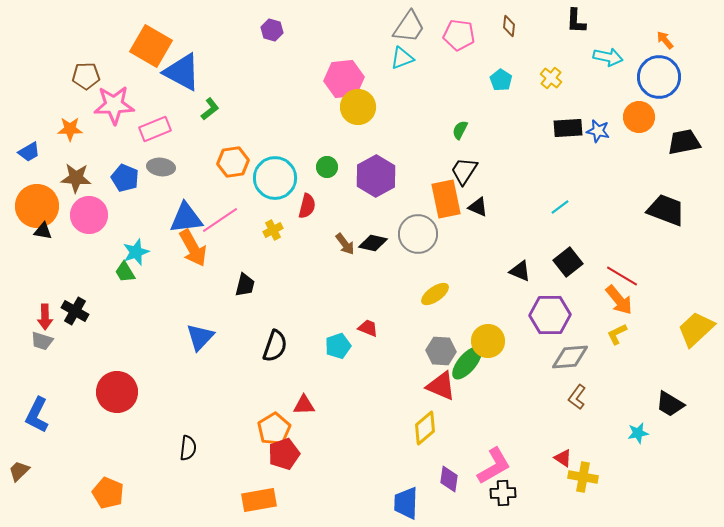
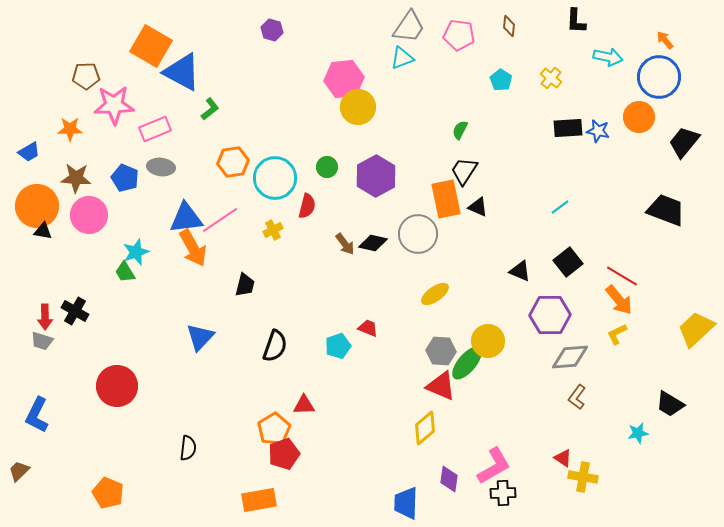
black trapezoid at (684, 142): rotated 40 degrees counterclockwise
red circle at (117, 392): moved 6 px up
